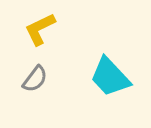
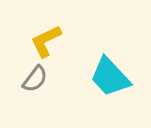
yellow L-shape: moved 6 px right, 12 px down
